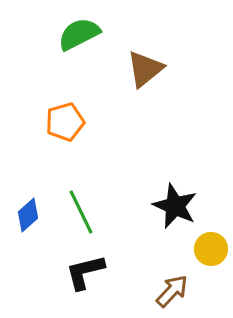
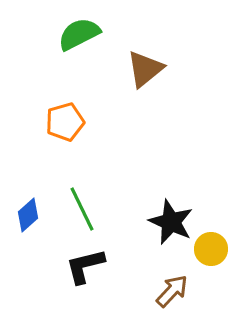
black star: moved 4 px left, 16 px down
green line: moved 1 px right, 3 px up
black L-shape: moved 6 px up
